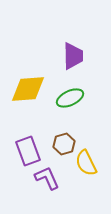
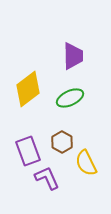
yellow diamond: rotated 33 degrees counterclockwise
brown hexagon: moved 2 px left, 2 px up; rotated 15 degrees counterclockwise
